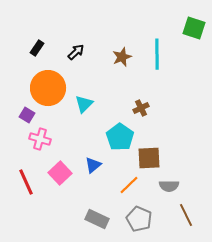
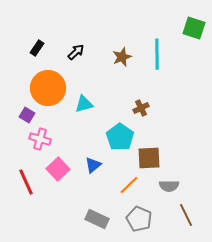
cyan triangle: rotated 30 degrees clockwise
pink square: moved 2 px left, 4 px up
